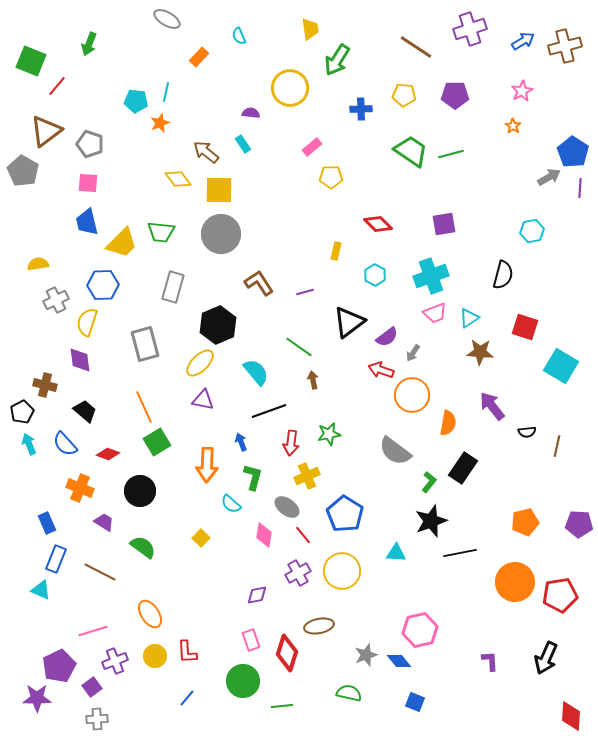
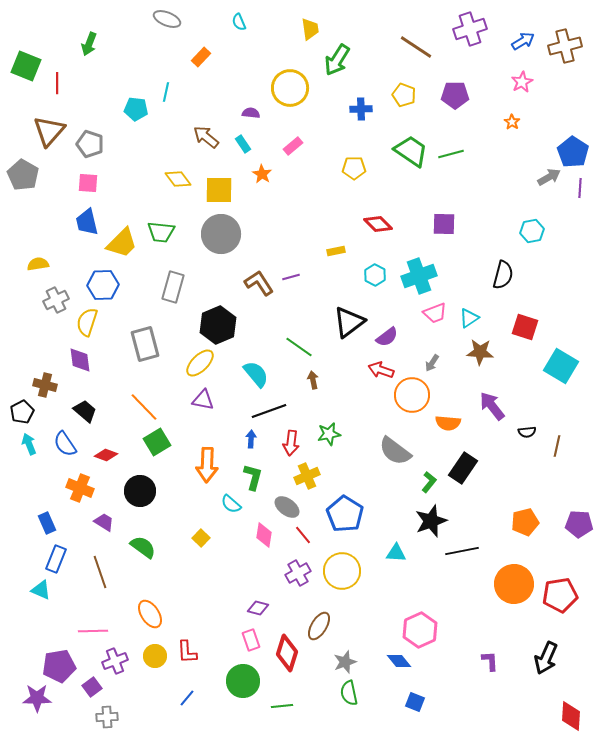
gray ellipse at (167, 19): rotated 8 degrees counterclockwise
cyan semicircle at (239, 36): moved 14 px up
orange rectangle at (199, 57): moved 2 px right
green square at (31, 61): moved 5 px left, 5 px down
red line at (57, 86): moved 3 px up; rotated 40 degrees counterclockwise
pink star at (522, 91): moved 9 px up
yellow pentagon at (404, 95): rotated 15 degrees clockwise
cyan pentagon at (136, 101): moved 8 px down
orange star at (160, 123): moved 102 px right, 51 px down; rotated 18 degrees counterclockwise
orange star at (513, 126): moved 1 px left, 4 px up
brown triangle at (46, 131): moved 3 px right; rotated 12 degrees counterclockwise
pink rectangle at (312, 147): moved 19 px left, 1 px up
brown arrow at (206, 152): moved 15 px up
gray pentagon at (23, 171): moved 4 px down
yellow pentagon at (331, 177): moved 23 px right, 9 px up
purple square at (444, 224): rotated 10 degrees clockwise
yellow rectangle at (336, 251): rotated 66 degrees clockwise
cyan cross at (431, 276): moved 12 px left
purple line at (305, 292): moved 14 px left, 15 px up
gray arrow at (413, 353): moved 19 px right, 10 px down
cyan semicircle at (256, 372): moved 2 px down
orange line at (144, 407): rotated 20 degrees counterclockwise
orange semicircle at (448, 423): rotated 85 degrees clockwise
blue arrow at (241, 442): moved 10 px right, 3 px up; rotated 24 degrees clockwise
blue semicircle at (65, 444): rotated 8 degrees clockwise
red diamond at (108, 454): moved 2 px left, 1 px down
black line at (460, 553): moved 2 px right, 2 px up
brown line at (100, 572): rotated 44 degrees clockwise
orange circle at (515, 582): moved 1 px left, 2 px down
purple diamond at (257, 595): moved 1 px right, 13 px down; rotated 25 degrees clockwise
brown ellipse at (319, 626): rotated 48 degrees counterclockwise
pink hexagon at (420, 630): rotated 12 degrees counterclockwise
pink line at (93, 631): rotated 16 degrees clockwise
gray star at (366, 655): moved 21 px left, 7 px down
purple pentagon at (59, 666): rotated 16 degrees clockwise
green semicircle at (349, 693): rotated 115 degrees counterclockwise
gray cross at (97, 719): moved 10 px right, 2 px up
